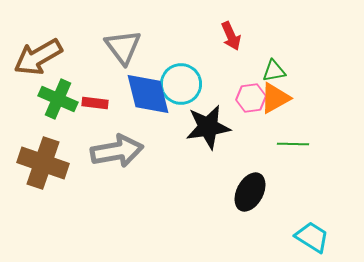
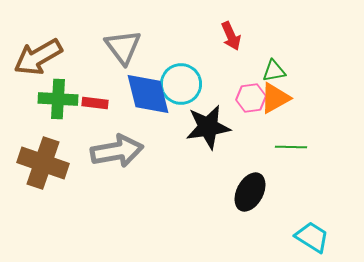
green cross: rotated 21 degrees counterclockwise
green line: moved 2 px left, 3 px down
